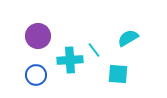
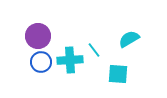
cyan semicircle: moved 1 px right, 1 px down
blue circle: moved 5 px right, 13 px up
